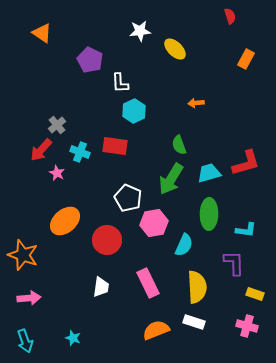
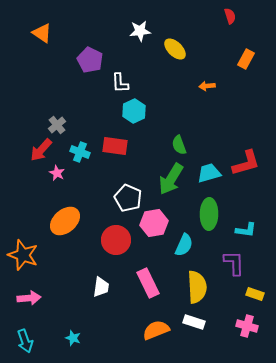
orange arrow: moved 11 px right, 17 px up
red circle: moved 9 px right
